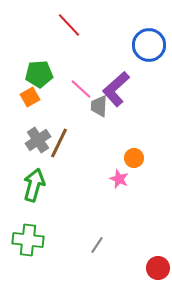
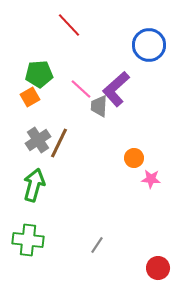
pink star: moved 32 px right; rotated 18 degrees counterclockwise
